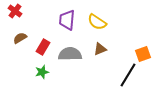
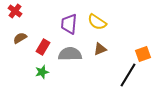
purple trapezoid: moved 2 px right, 4 px down
